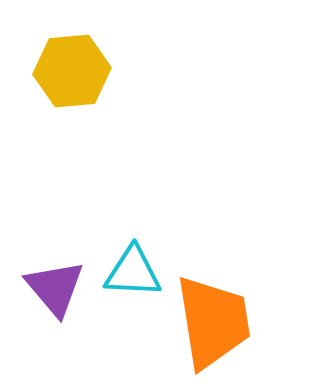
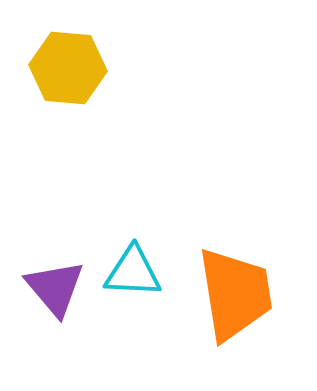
yellow hexagon: moved 4 px left, 3 px up; rotated 10 degrees clockwise
orange trapezoid: moved 22 px right, 28 px up
